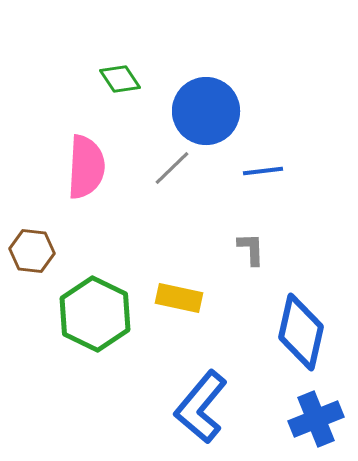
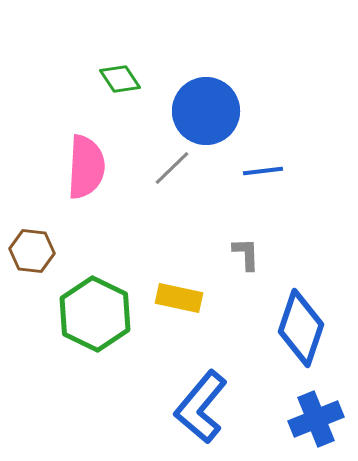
gray L-shape: moved 5 px left, 5 px down
blue diamond: moved 4 px up; rotated 6 degrees clockwise
